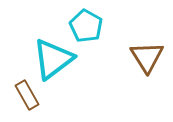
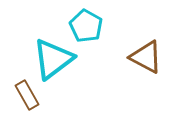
brown triangle: moved 1 px left; rotated 30 degrees counterclockwise
